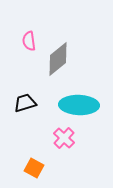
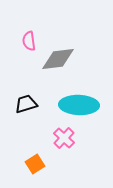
gray diamond: rotated 32 degrees clockwise
black trapezoid: moved 1 px right, 1 px down
orange square: moved 1 px right, 4 px up; rotated 30 degrees clockwise
